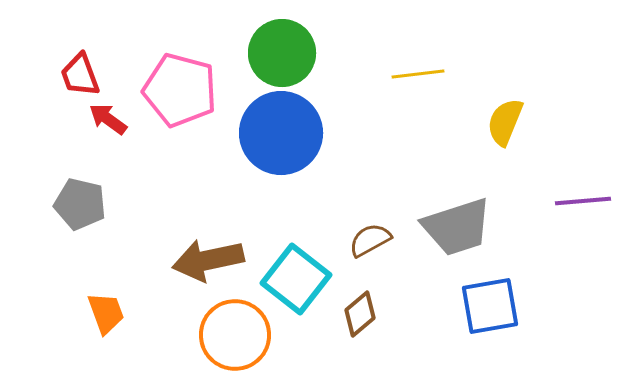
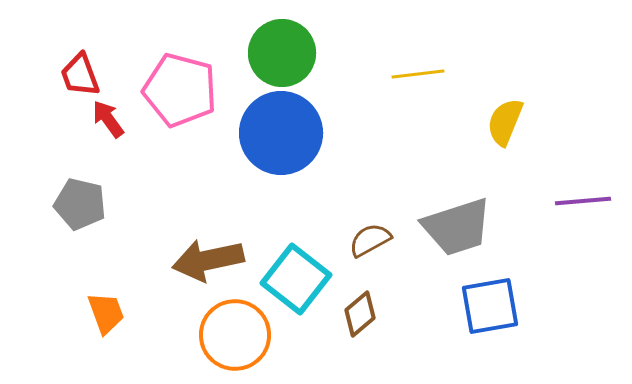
red arrow: rotated 18 degrees clockwise
